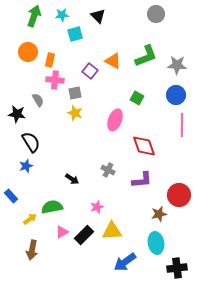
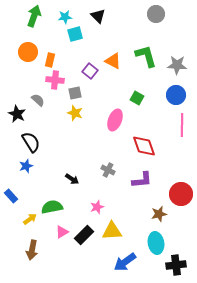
cyan star: moved 3 px right, 2 px down
green L-shape: rotated 85 degrees counterclockwise
gray semicircle: rotated 16 degrees counterclockwise
black star: rotated 18 degrees clockwise
red circle: moved 2 px right, 1 px up
black cross: moved 1 px left, 3 px up
